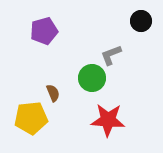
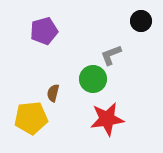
green circle: moved 1 px right, 1 px down
brown semicircle: rotated 144 degrees counterclockwise
red star: moved 1 px left, 1 px up; rotated 12 degrees counterclockwise
